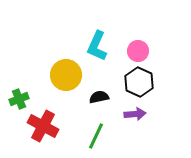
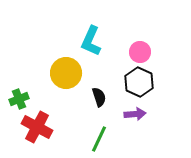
cyan L-shape: moved 6 px left, 5 px up
pink circle: moved 2 px right, 1 px down
yellow circle: moved 2 px up
black semicircle: rotated 84 degrees clockwise
red cross: moved 6 px left, 1 px down
green line: moved 3 px right, 3 px down
